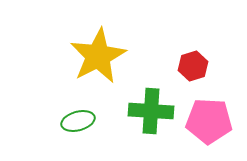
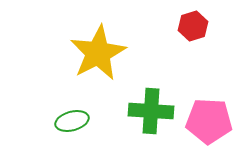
yellow star: moved 3 px up
red hexagon: moved 40 px up
green ellipse: moved 6 px left
